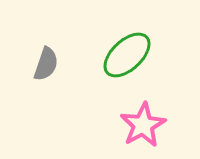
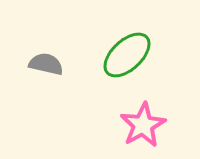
gray semicircle: rotated 96 degrees counterclockwise
